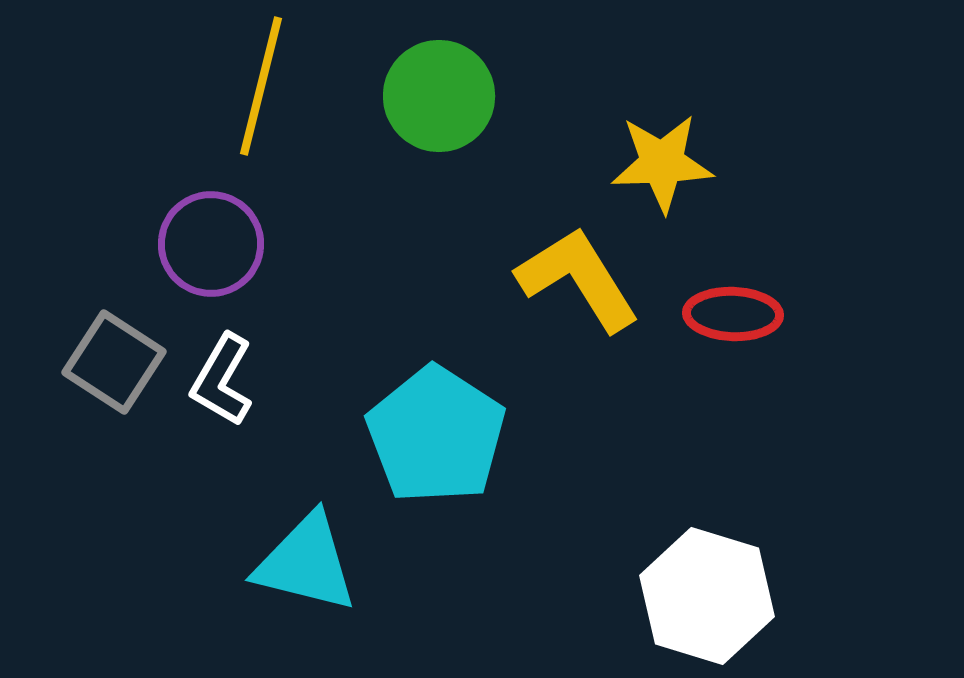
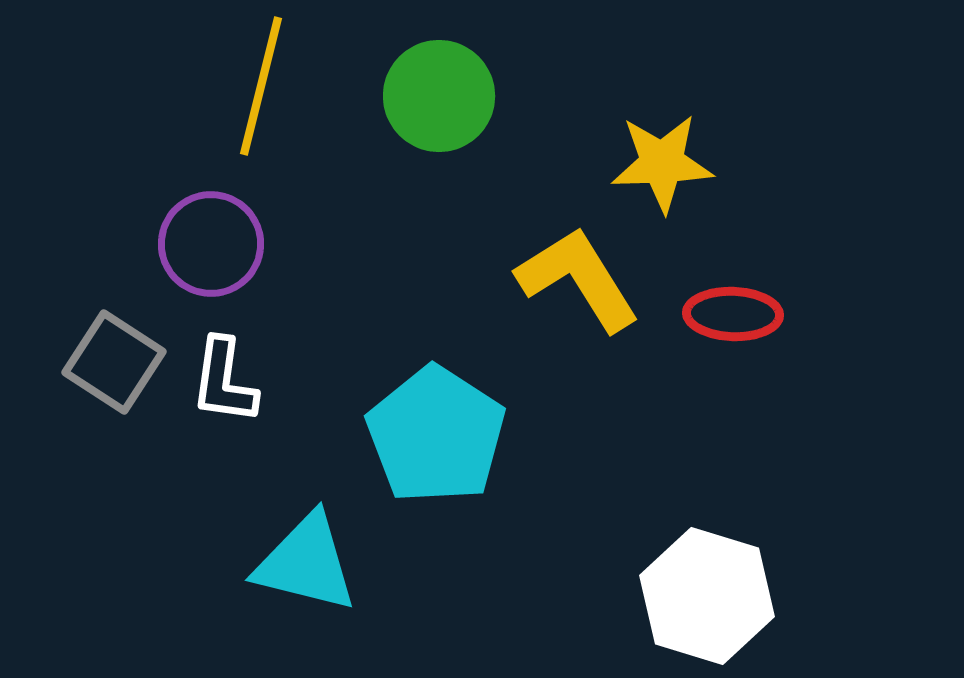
white L-shape: moved 2 px right, 1 px down; rotated 22 degrees counterclockwise
